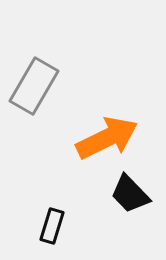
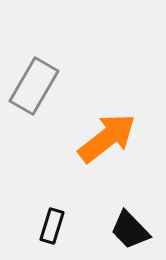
orange arrow: rotated 12 degrees counterclockwise
black trapezoid: moved 36 px down
